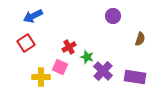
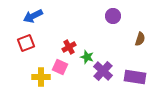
red square: rotated 12 degrees clockwise
